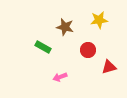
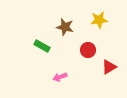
green rectangle: moved 1 px left, 1 px up
red triangle: rotated 14 degrees counterclockwise
